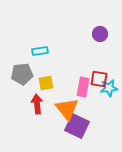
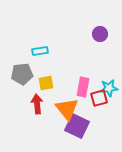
red square: moved 19 px down; rotated 24 degrees counterclockwise
